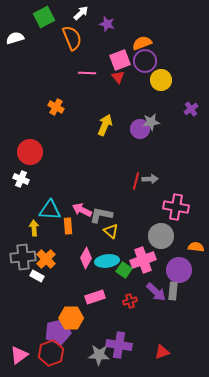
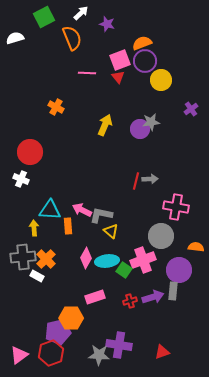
purple arrow at (156, 292): moved 3 px left, 5 px down; rotated 60 degrees counterclockwise
